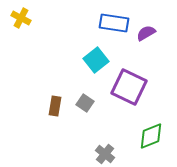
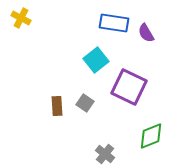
purple semicircle: rotated 90 degrees counterclockwise
brown rectangle: moved 2 px right; rotated 12 degrees counterclockwise
